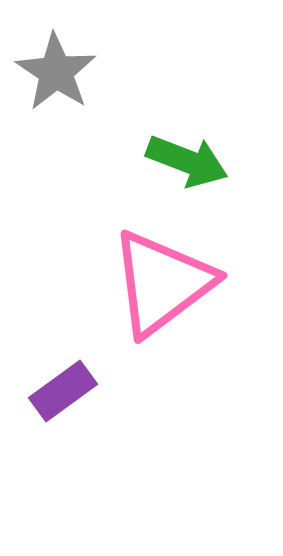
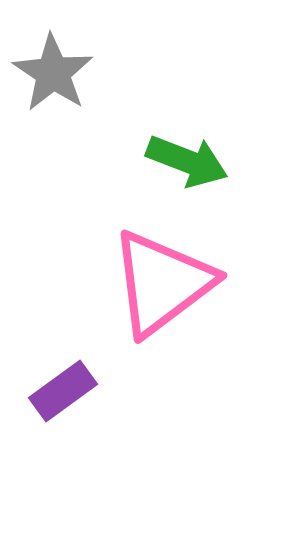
gray star: moved 3 px left, 1 px down
